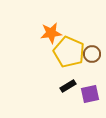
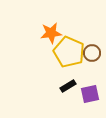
brown circle: moved 1 px up
